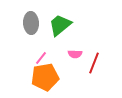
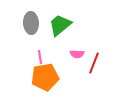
pink semicircle: moved 2 px right
pink line: moved 1 px left, 1 px up; rotated 48 degrees counterclockwise
